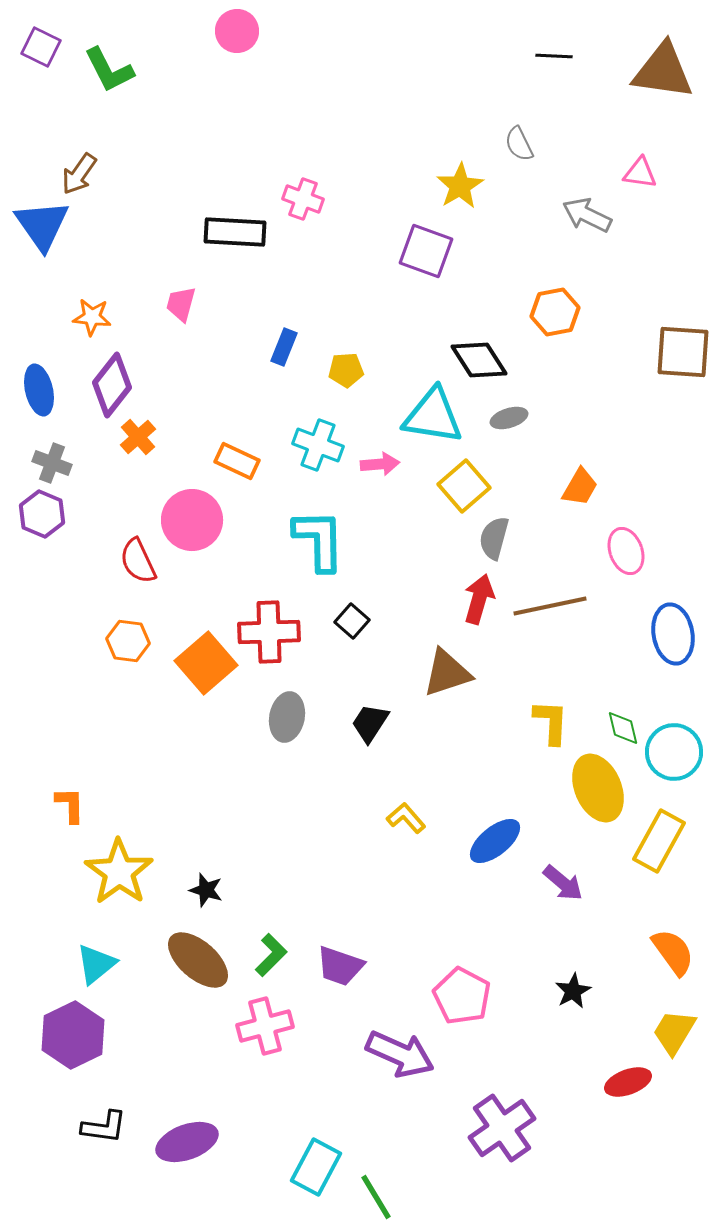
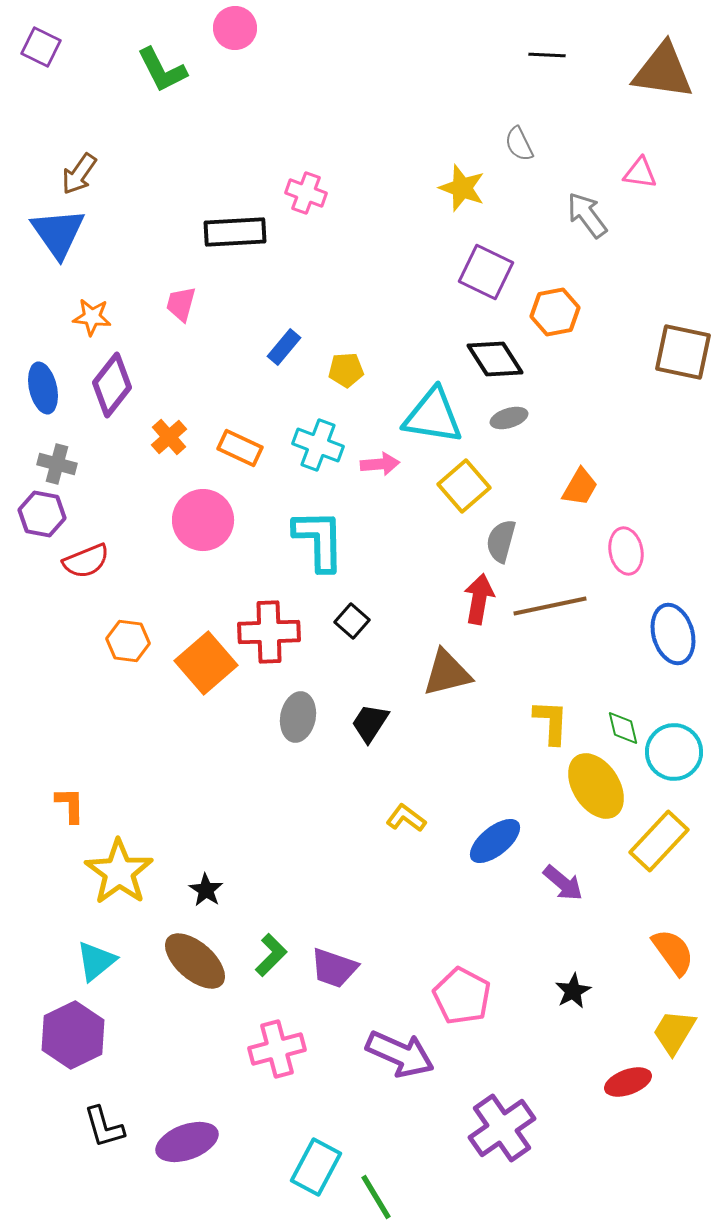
pink circle at (237, 31): moved 2 px left, 3 px up
black line at (554, 56): moved 7 px left, 1 px up
green L-shape at (109, 70): moved 53 px right
yellow star at (460, 186): moved 2 px right, 2 px down; rotated 21 degrees counterclockwise
pink cross at (303, 199): moved 3 px right, 6 px up
gray arrow at (587, 215): rotated 27 degrees clockwise
blue triangle at (42, 225): moved 16 px right, 8 px down
black rectangle at (235, 232): rotated 6 degrees counterclockwise
purple square at (426, 251): moved 60 px right, 21 px down; rotated 6 degrees clockwise
blue rectangle at (284, 347): rotated 18 degrees clockwise
brown square at (683, 352): rotated 8 degrees clockwise
black diamond at (479, 360): moved 16 px right, 1 px up
blue ellipse at (39, 390): moved 4 px right, 2 px up
orange cross at (138, 437): moved 31 px right
orange rectangle at (237, 461): moved 3 px right, 13 px up
gray cross at (52, 463): moved 5 px right, 1 px down; rotated 6 degrees counterclockwise
purple hexagon at (42, 514): rotated 12 degrees counterclockwise
pink circle at (192, 520): moved 11 px right
gray semicircle at (494, 538): moved 7 px right, 3 px down
pink ellipse at (626, 551): rotated 9 degrees clockwise
red semicircle at (138, 561): moved 52 px left; rotated 87 degrees counterclockwise
red arrow at (479, 599): rotated 6 degrees counterclockwise
blue ellipse at (673, 634): rotated 6 degrees counterclockwise
brown triangle at (447, 673): rotated 4 degrees clockwise
gray ellipse at (287, 717): moved 11 px right
yellow ellipse at (598, 788): moved 2 px left, 2 px up; rotated 10 degrees counterclockwise
yellow L-shape at (406, 818): rotated 12 degrees counterclockwise
yellow rectangle at (659, 841): rotated 14 degrees clockwise
black star at (206, 890): rotated 16 degrees clockwise
brown ellipse at (198, 960): moved 3 px left, 1 px down
cyan triangle at (96, 964): moved 3 px up
purple trapezoid at (340, 966): moved 6 px left, 2 px down
pink cross at (265, 1026): moved 12 px right, 23 px down
black L-shape at (104, 1127): rotated 66 degrees clockwise
